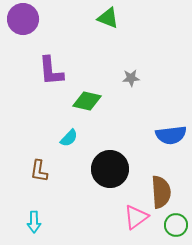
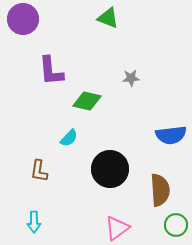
brown semicircle: moved 1 px left, 2 px up
pink triangle: moved 19 px left, 11 px down
